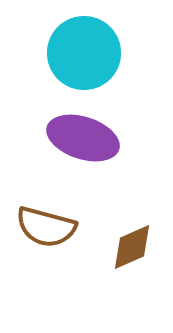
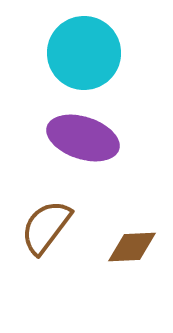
brown semicircle: rotated 112 degrees clockwise
brown diamond: rotated 21 degrees clockwise
